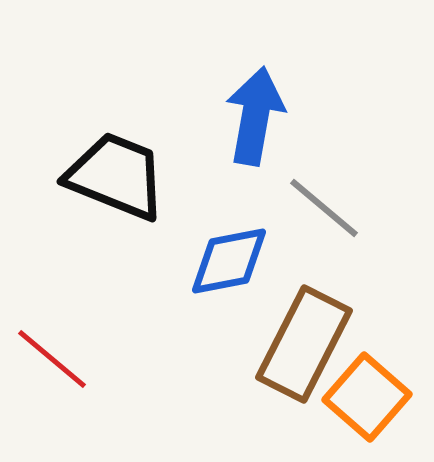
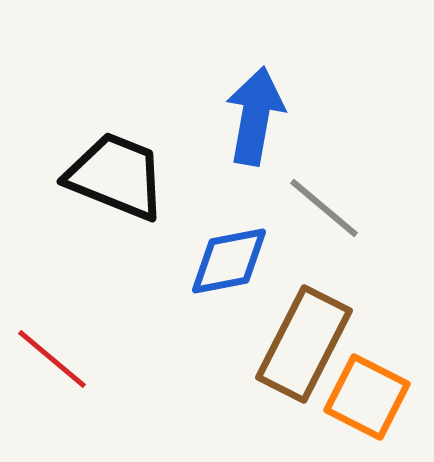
orange square: rotated 14 degrees counterclockwise
